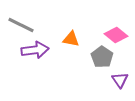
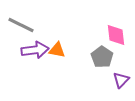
pink diamond: rotated 45 degrees clockwise
orange triangle: moved 14 px left, 11 px down
purple triangle: moved 1 px right; rotated 18 degrees clockwise
